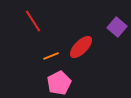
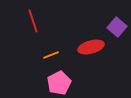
red line: rotated 15 degrees clockwise
red ellipse: moved 10 px right; rotated 30 degrees clockwise
orange line: moved 1 px up
